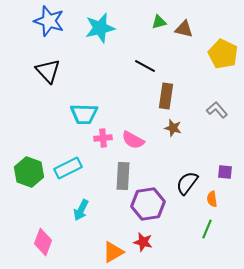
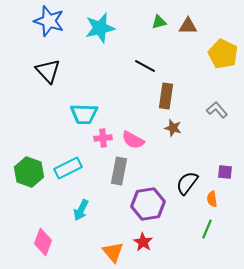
brown triangle: moved 4 px right, 3 px up; rotated 12 degrees counterclockwise
gray rectangle: moved 4 px left, 5 px up; rotated 8 degrees clockwise
red star: rotated 18 degrees clockwise
orange triangle: rotated 40 degrees counterclockwise
